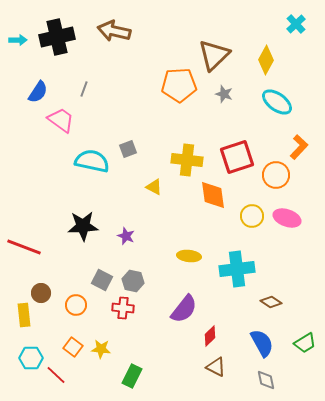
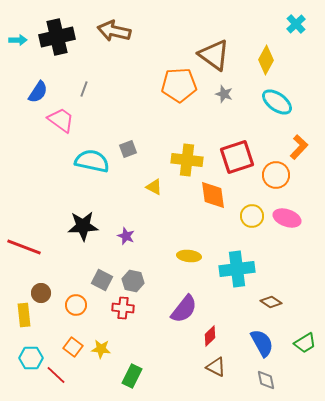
brown triangle at (214, 55): rotated 40 degrees counterclockwise
